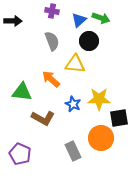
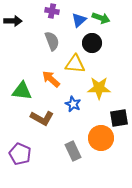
black circle: moved 3 px right, 2 px down
green triangle: moved 1 px up
yellow star: moved 11 px up
brown L-shape: moved 1 px left
